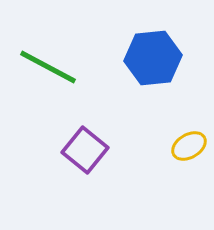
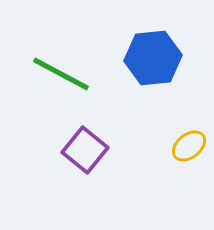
green line: moved 13 px right, 7 px down
yellow ellipse: rotated 8 degrees counterclockwise
